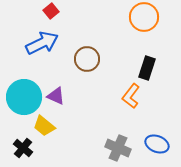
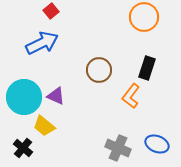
brown circle: moved 12 px right, 11 px down
